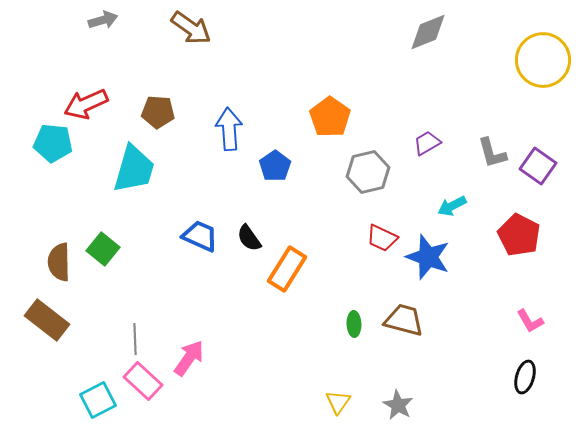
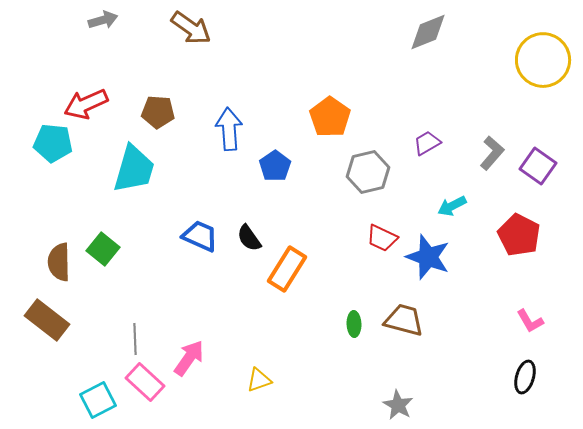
gray L-shape: rotated 124 degrees counterclockwise
pink rectangle: moved 2 px right, 1 px down
yellow triangle: moved 79 px left, 22 px up; rotated 36 degrees clockwise
